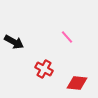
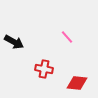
red cross: rotated 18 degrees counterclockwise
